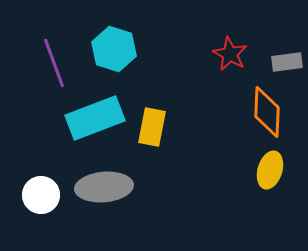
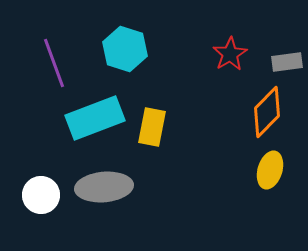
cyan hexagon: moved 11 px right
red star: rotated 12 degrees clockwise
orange diamond: rotated 42 degrees clockwise
